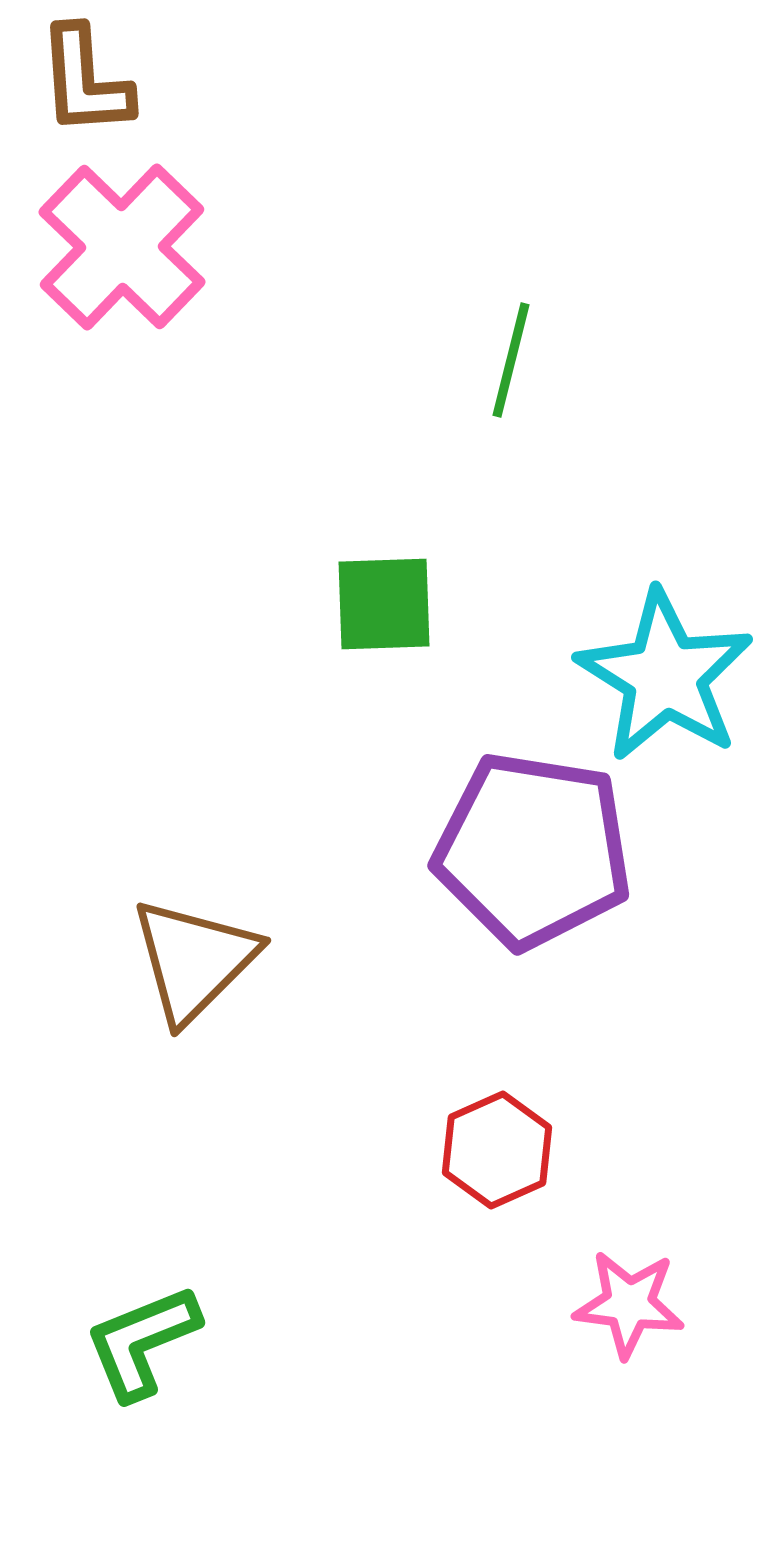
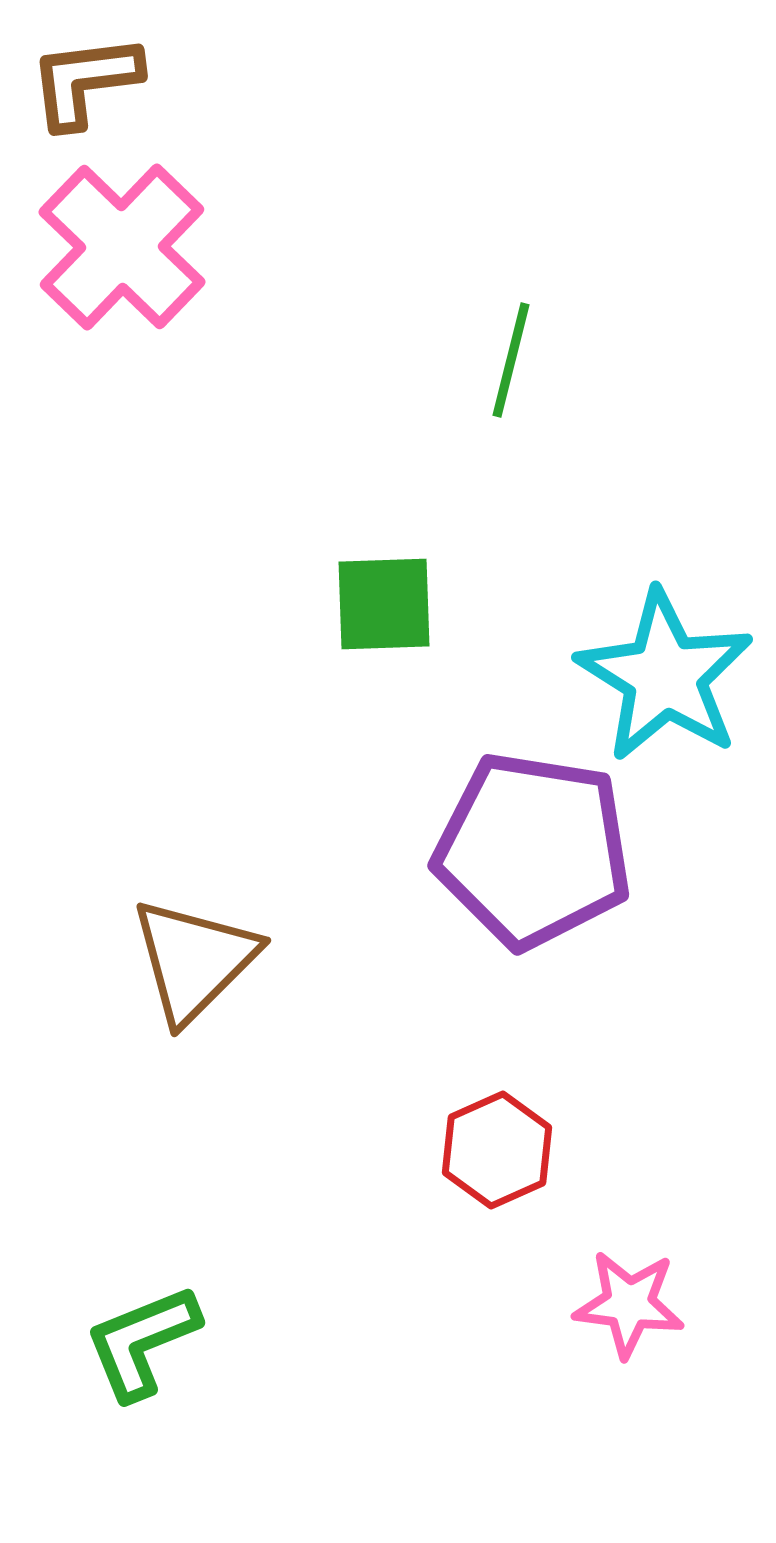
brown L-shape: rotated 87 degrees clockwise
